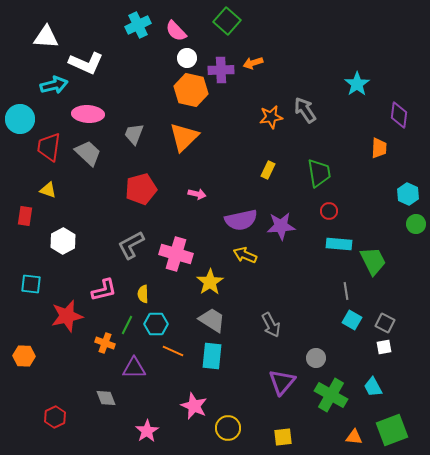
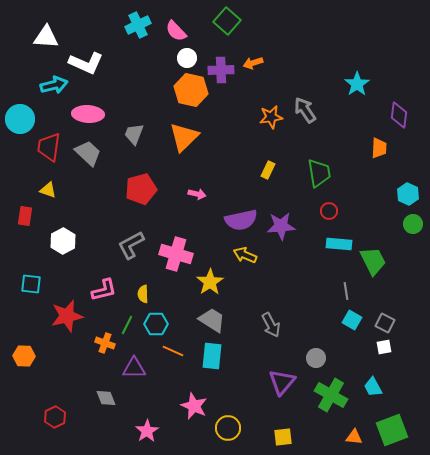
green circle at (416, 224): moved 3 px left
